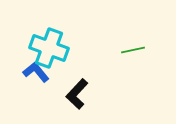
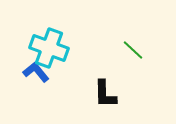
green line: rotated 55 degrees clockwise
black L-shape: moved 28 px right; rotated 44 degrees counterclockwise
